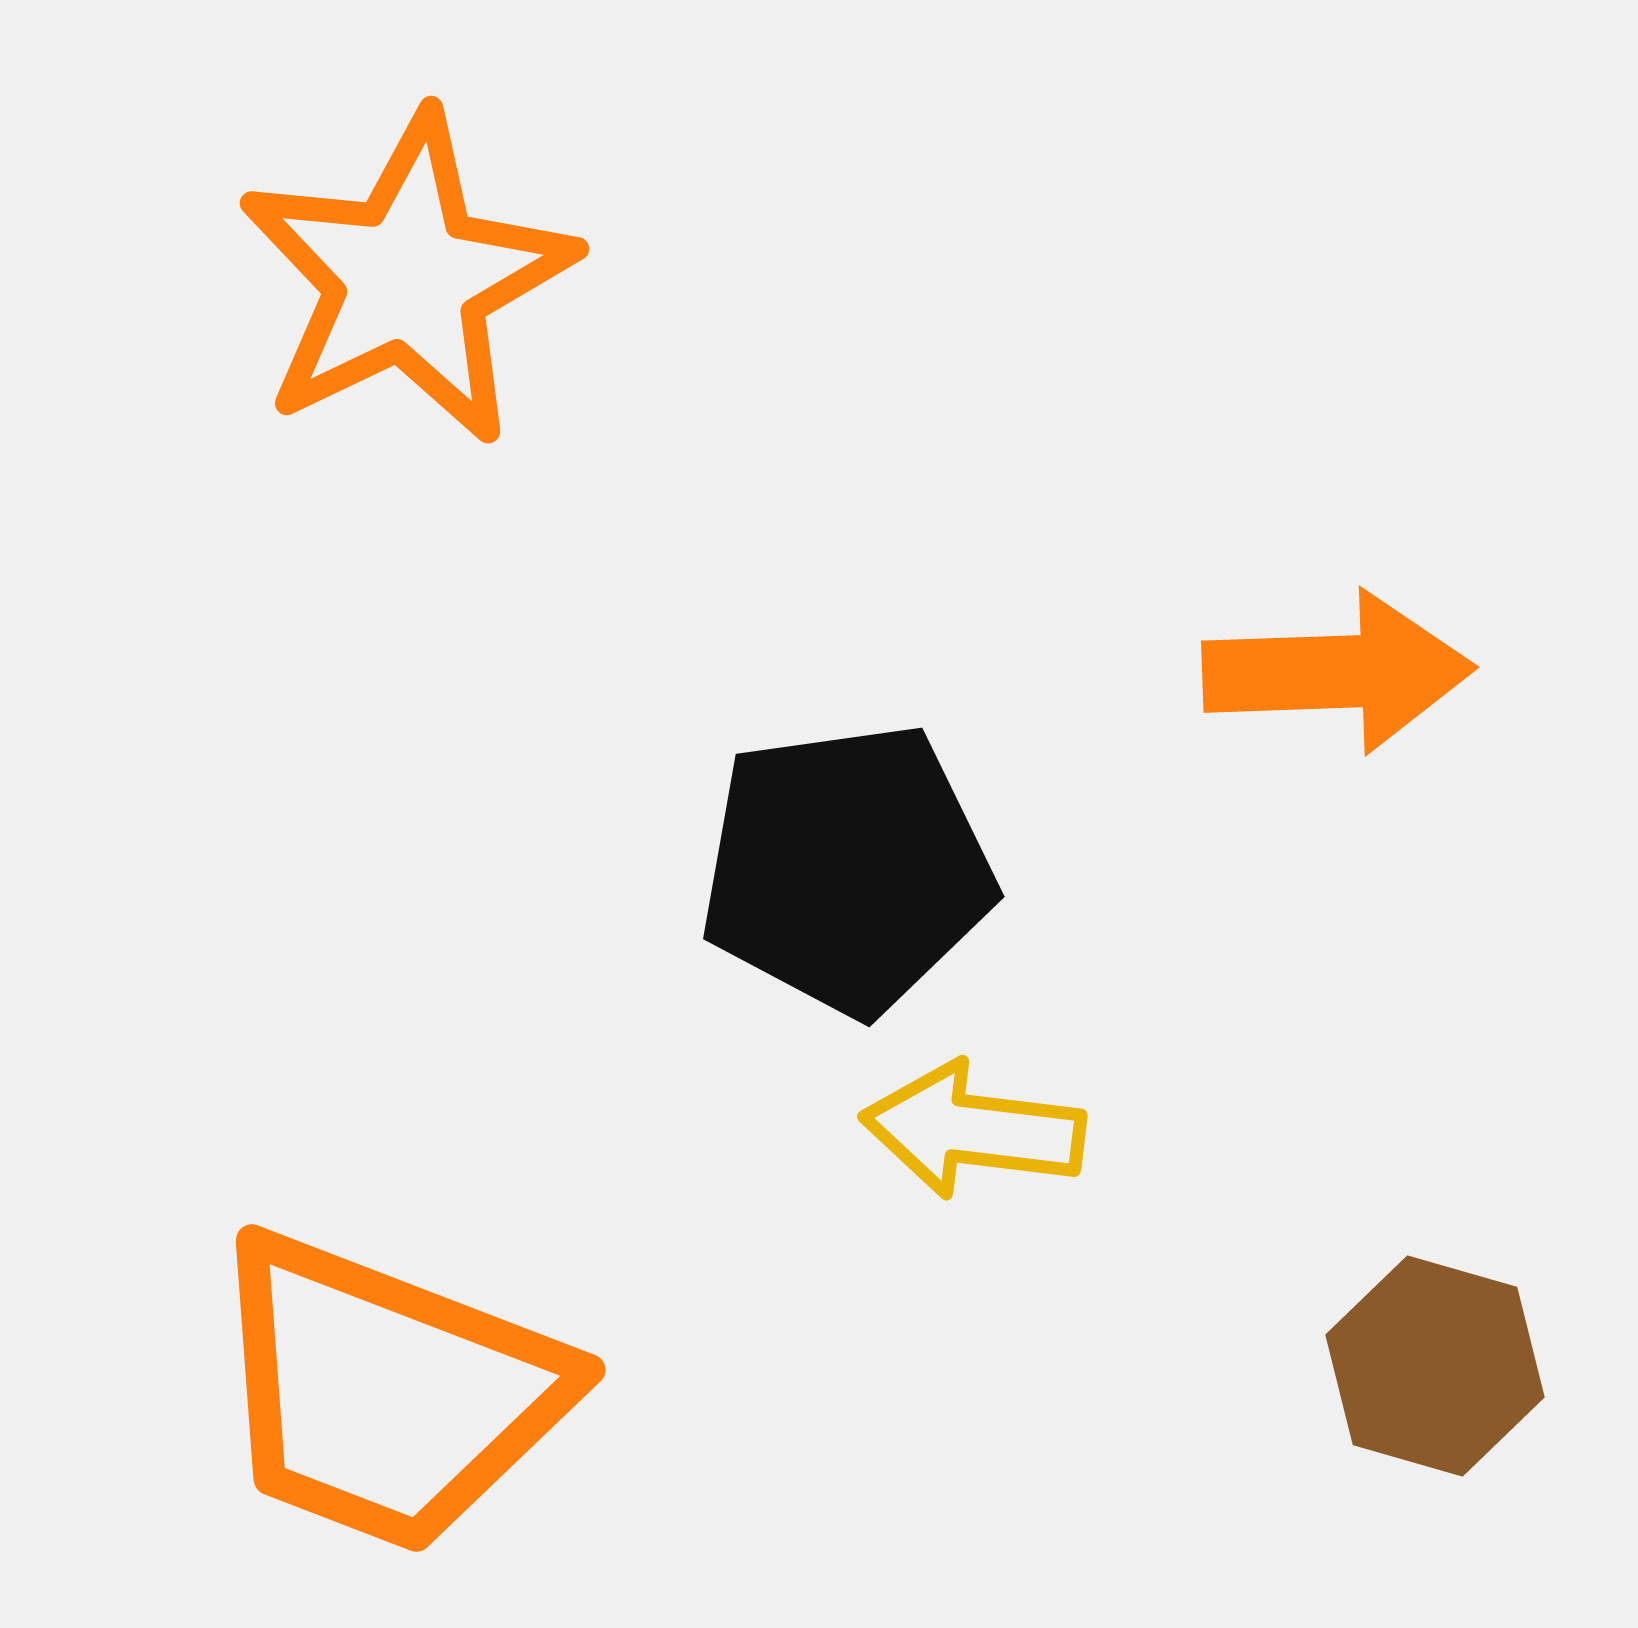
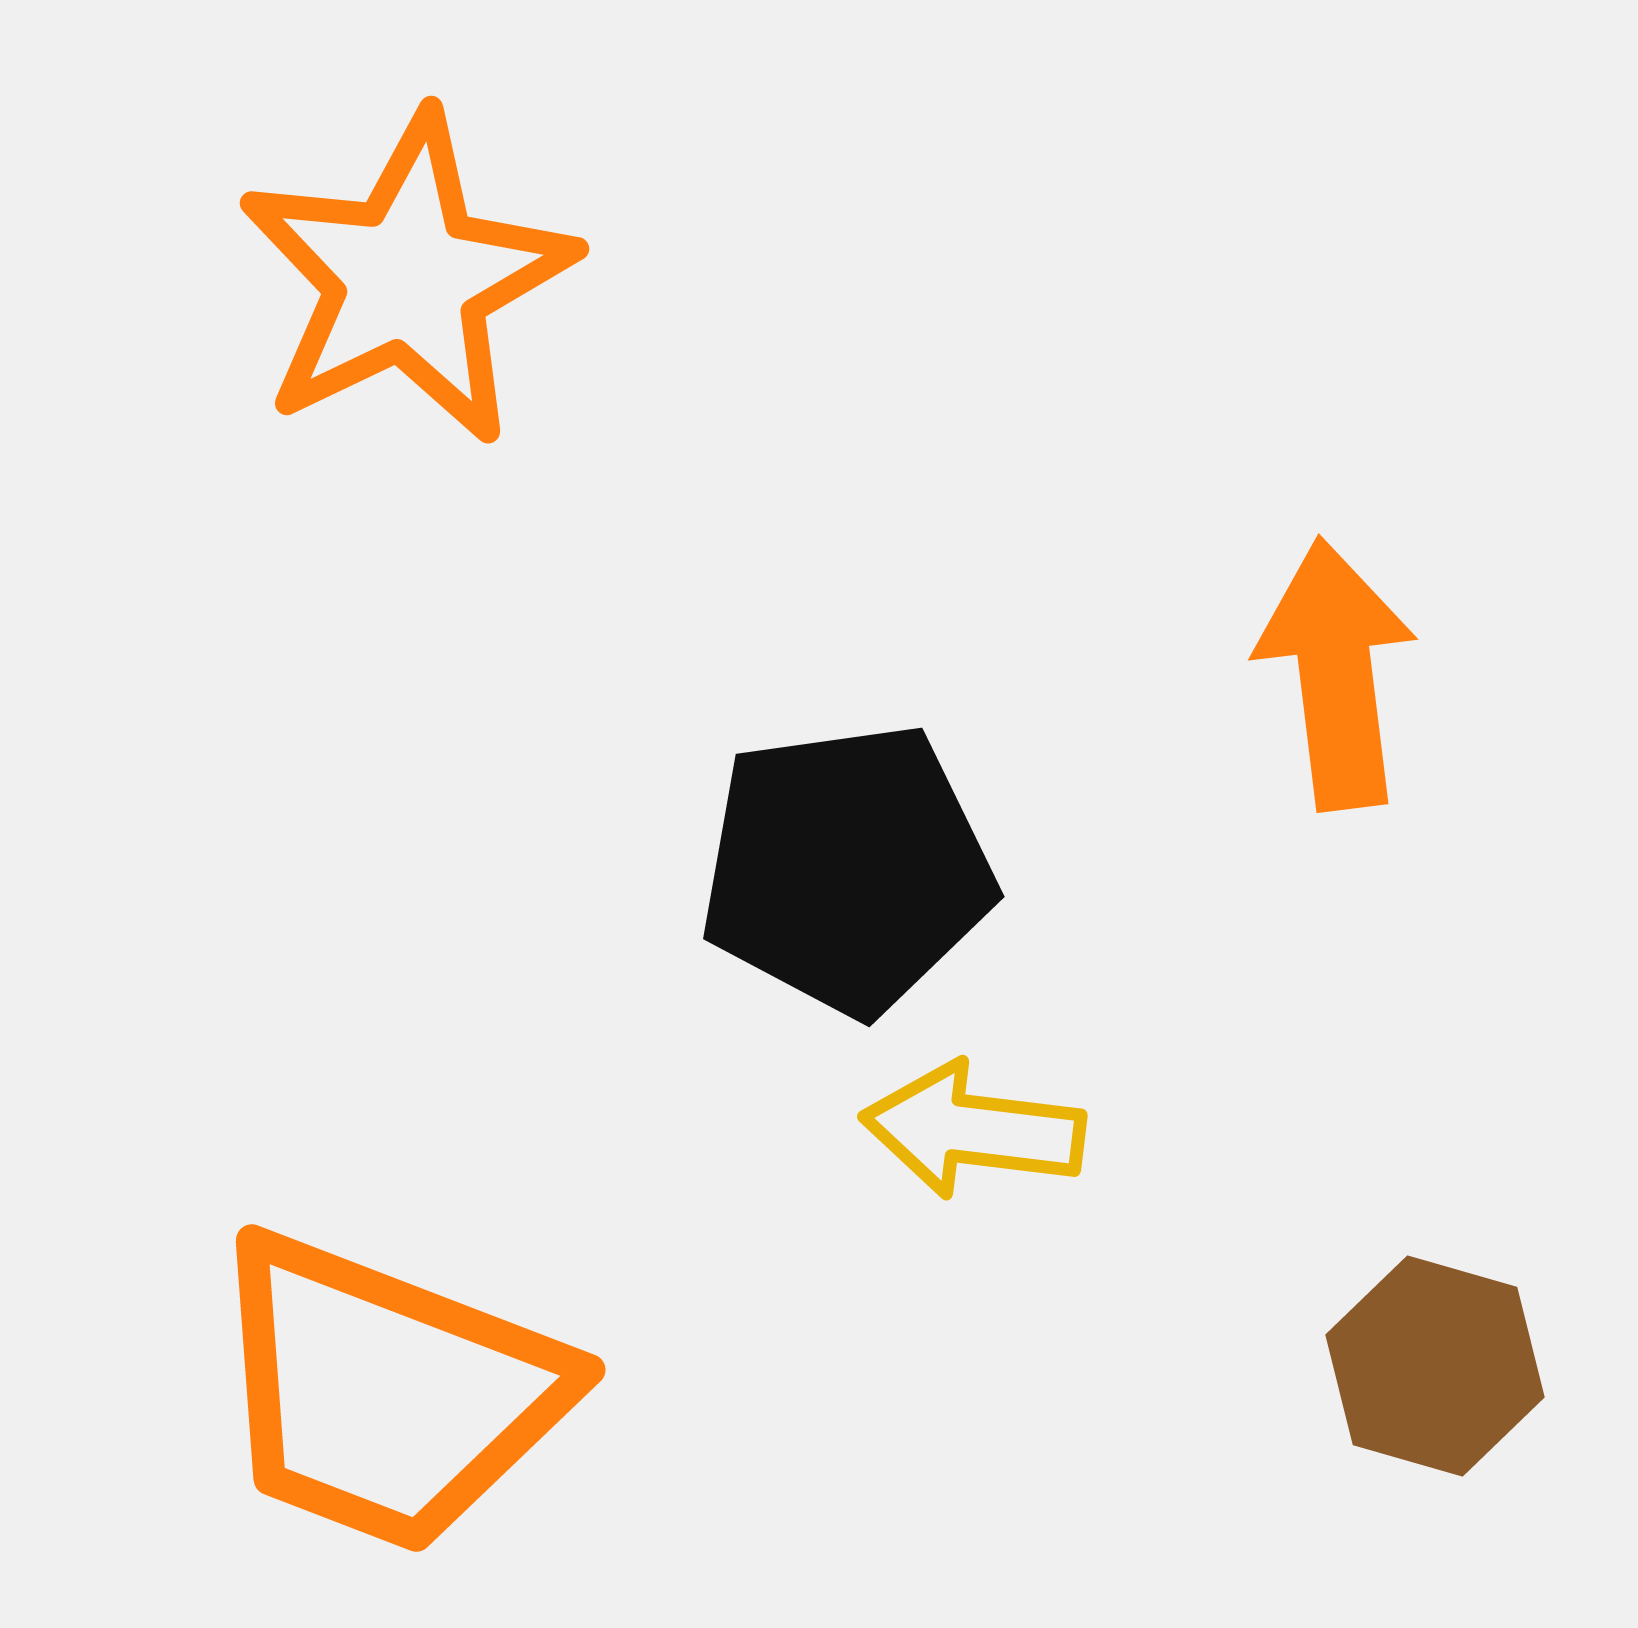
orange arrow: moved 2 px left, 2 px down; rotated 95 degrees counterclockwise
